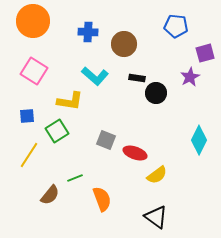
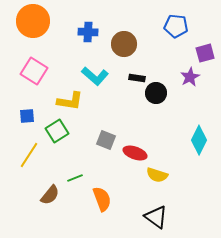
yellow semicircle: rotated 55 degrees clockwise
